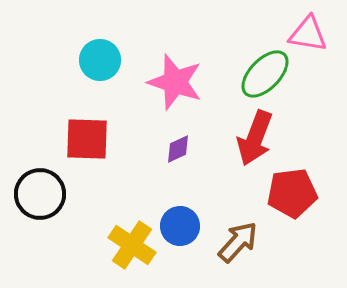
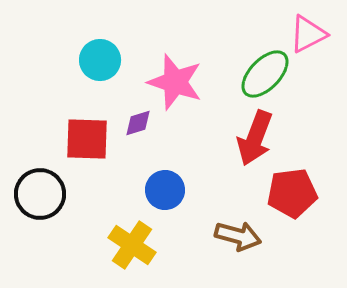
pink triangle: rotated 36 degrees counterclockwise
purple diamond: moved 40 px left, 26 px up; rotated 8 degrees clockwise
blue circle: moved 15 px left, 36 px up
brown arrow: moved 6 px up; rotated 63 degrees clockwise
